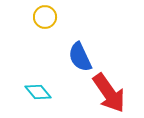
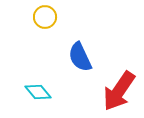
red arrow: moved 10 px right, 2 px up; rotated 69 degrees clockwise
